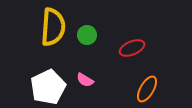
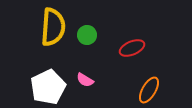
orange ellipse: moved 2 px right, 1 px down
